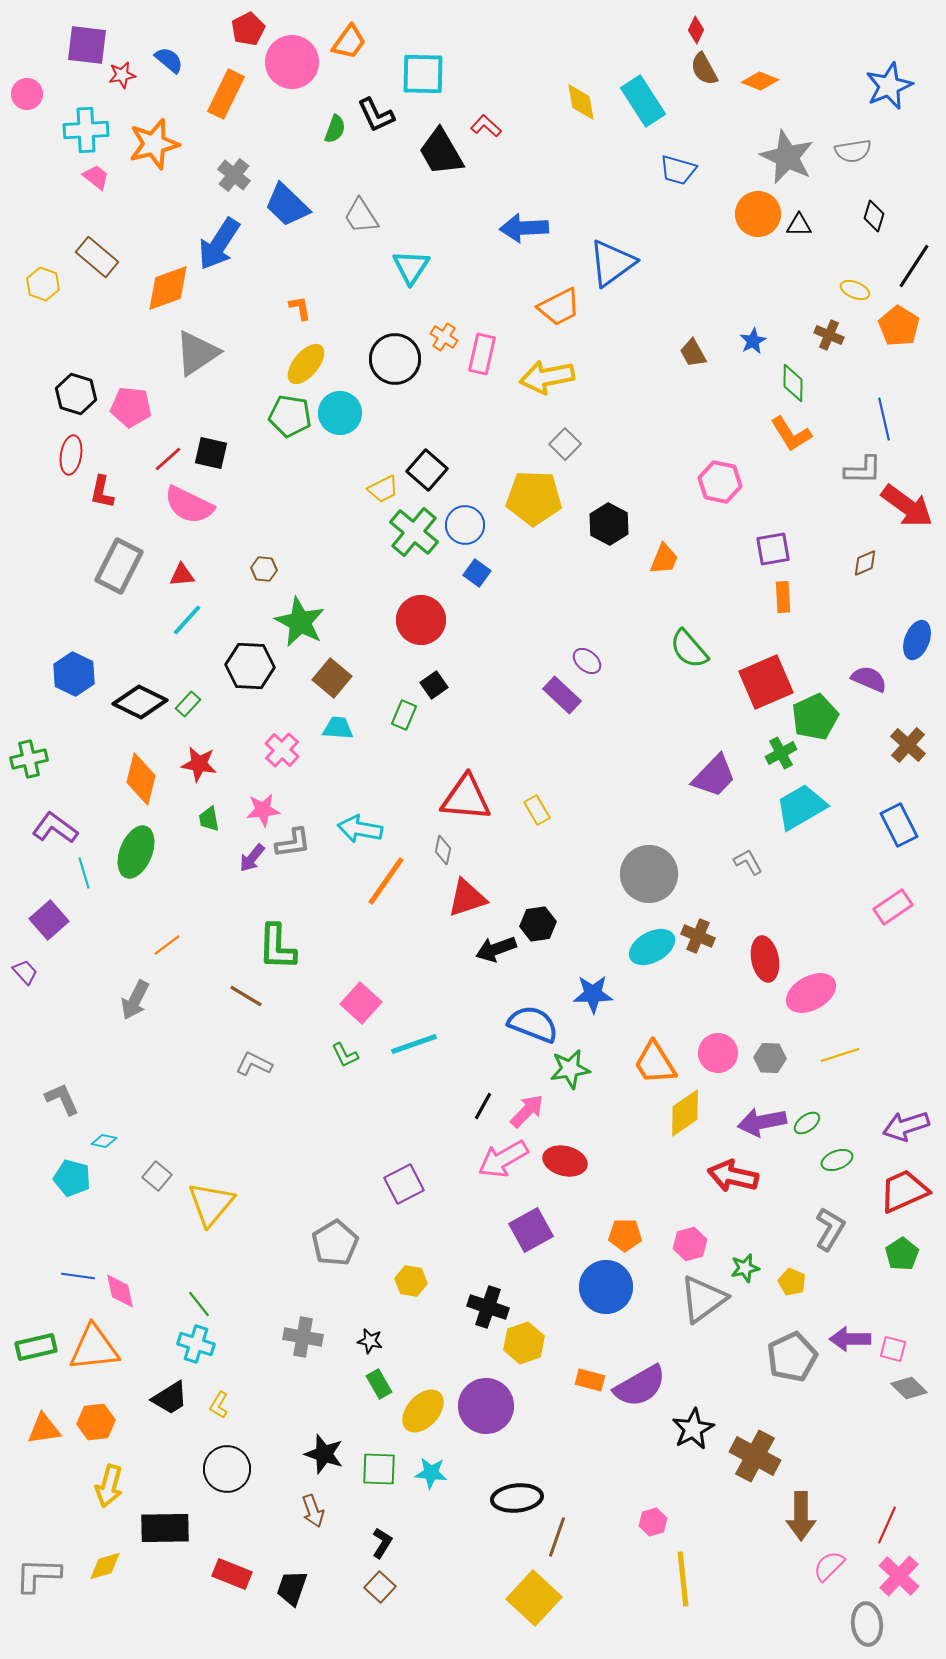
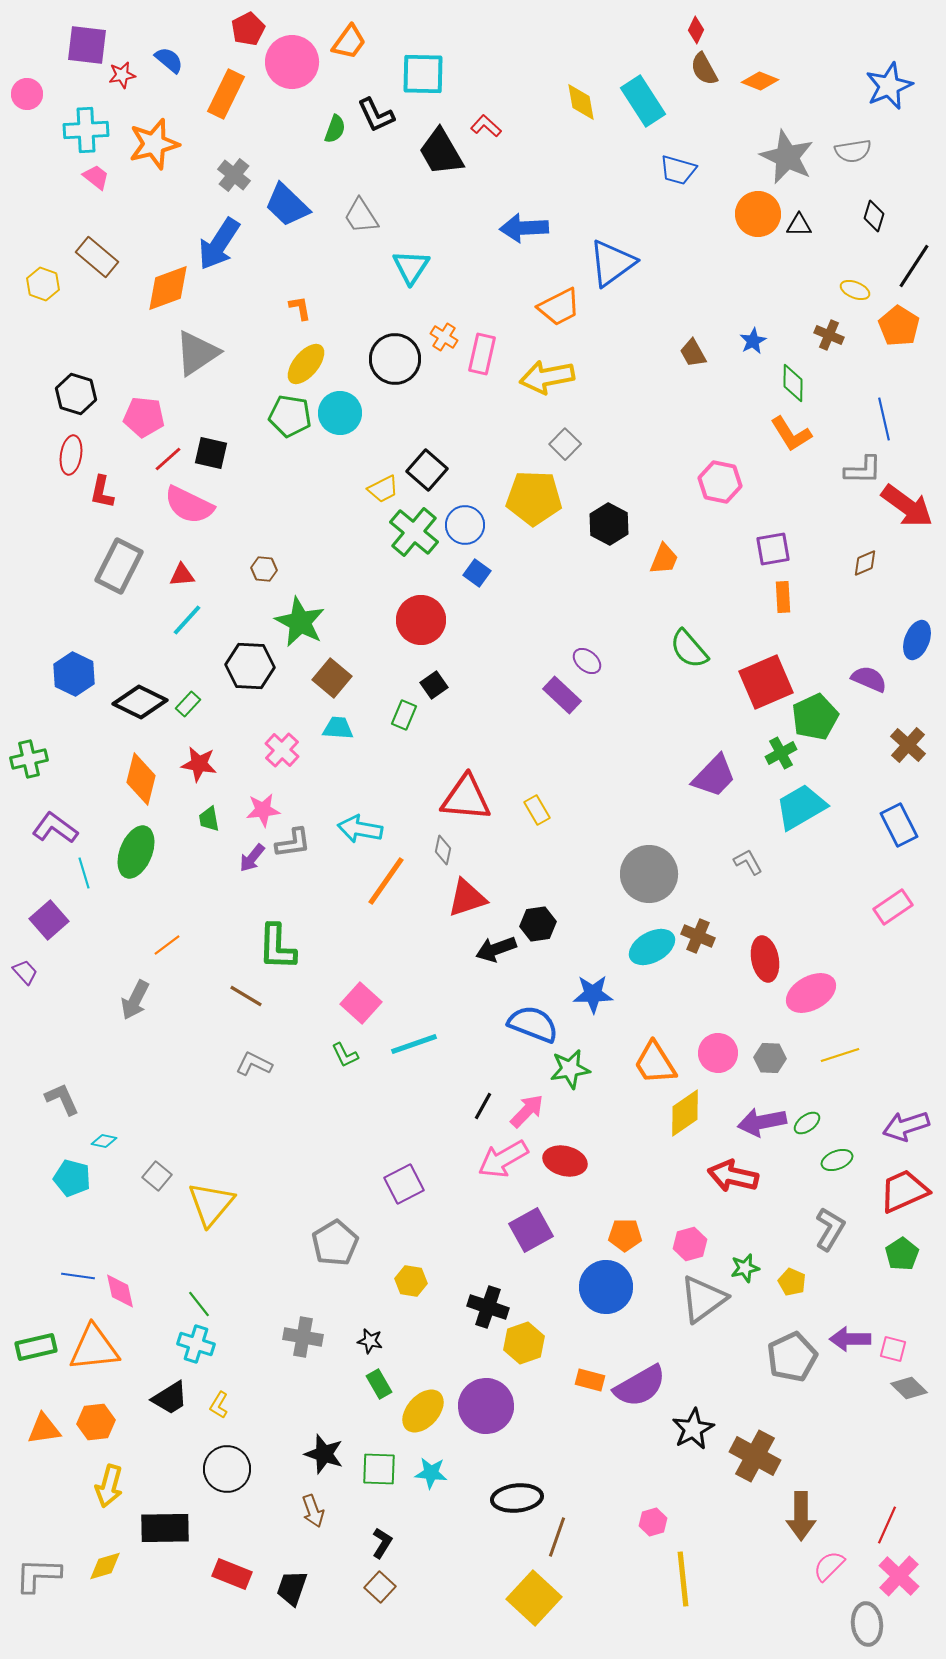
pink pentagon at (131, 407): moved 13 px right, 10 px down
